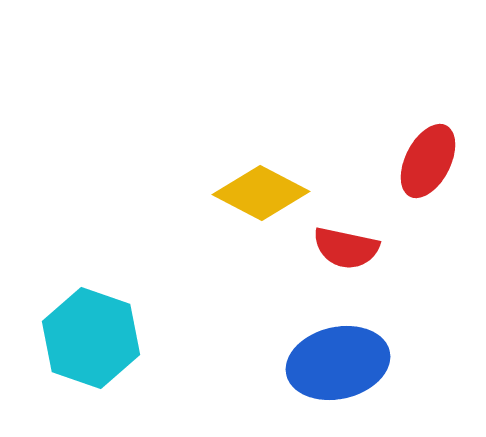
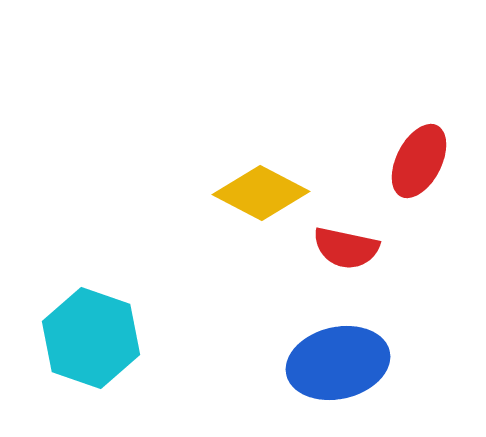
red ellipse: moved 9 px left
